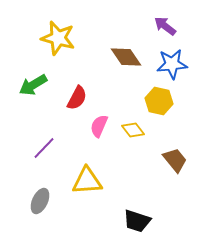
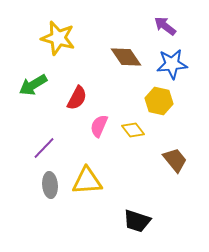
gray ellipse: moved 10 px right, 16 px up; rotated 30 degrees counterclockwise
